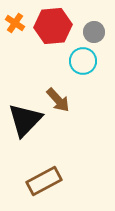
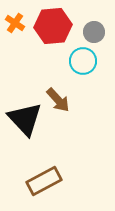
black triangle: moved 1 px up; rotated 27 degrees counterclockwise
